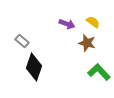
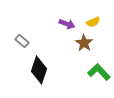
yellow semicircle: rotated 120 degrees clockwise
brown star: moved 3 px left; rotated 18 degrees clockwise
black diamond: moved 5 px right, 3 px down
